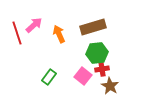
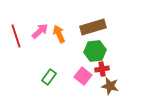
pink arrow: moved 6 px right, 6 px down
red line: moved 1 px left, 3 px down
green hexagon: moved 2 px left, 2 px up
brown star: rotated 18 degrees counterclockwise
